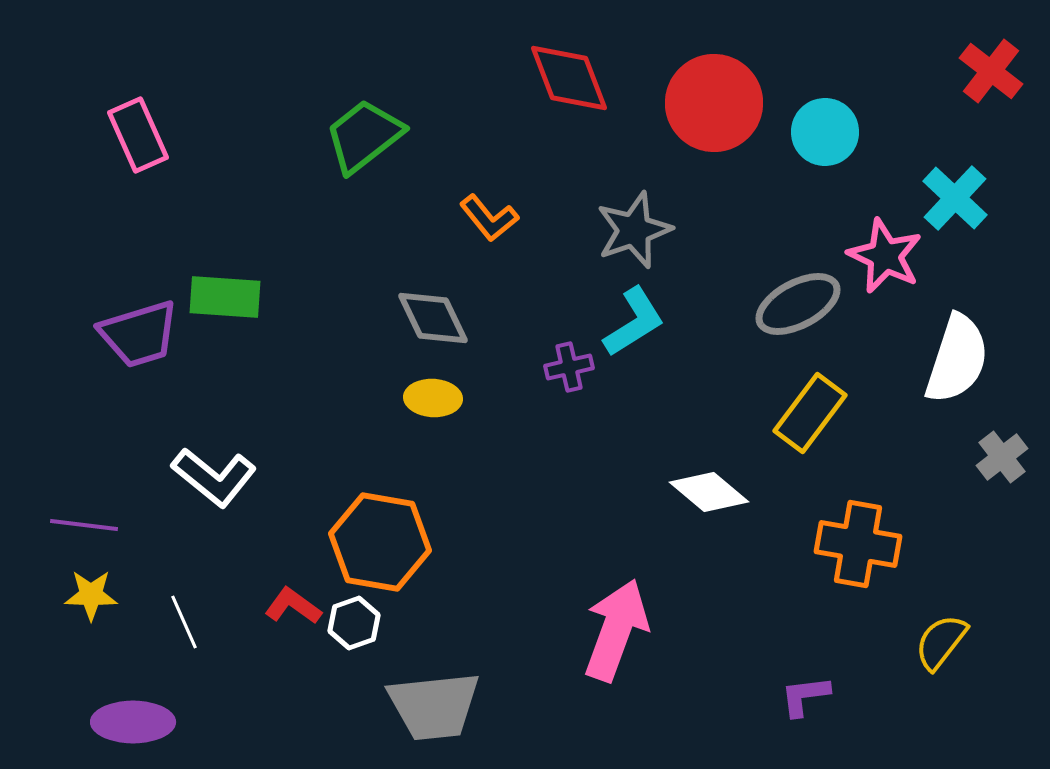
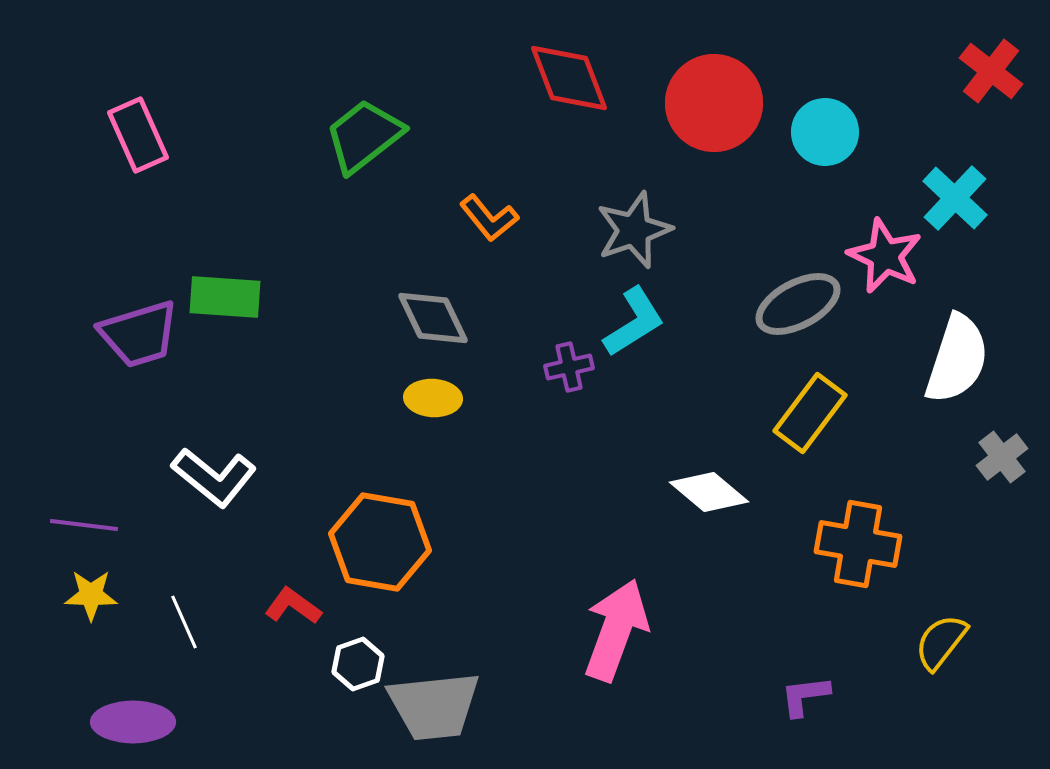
white hexagon: moved 4 px right, 41 px down
